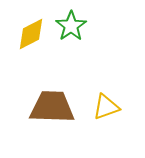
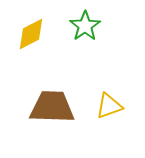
green star: moved 14 px right
yellow triangle: moved 3 px right, 1 px up
